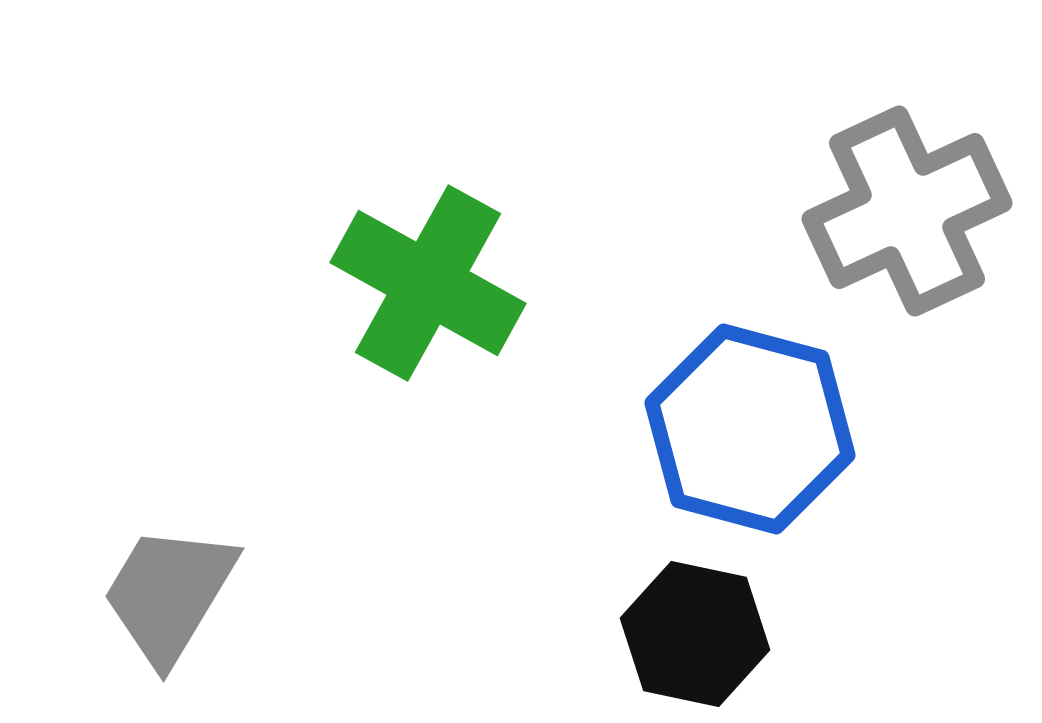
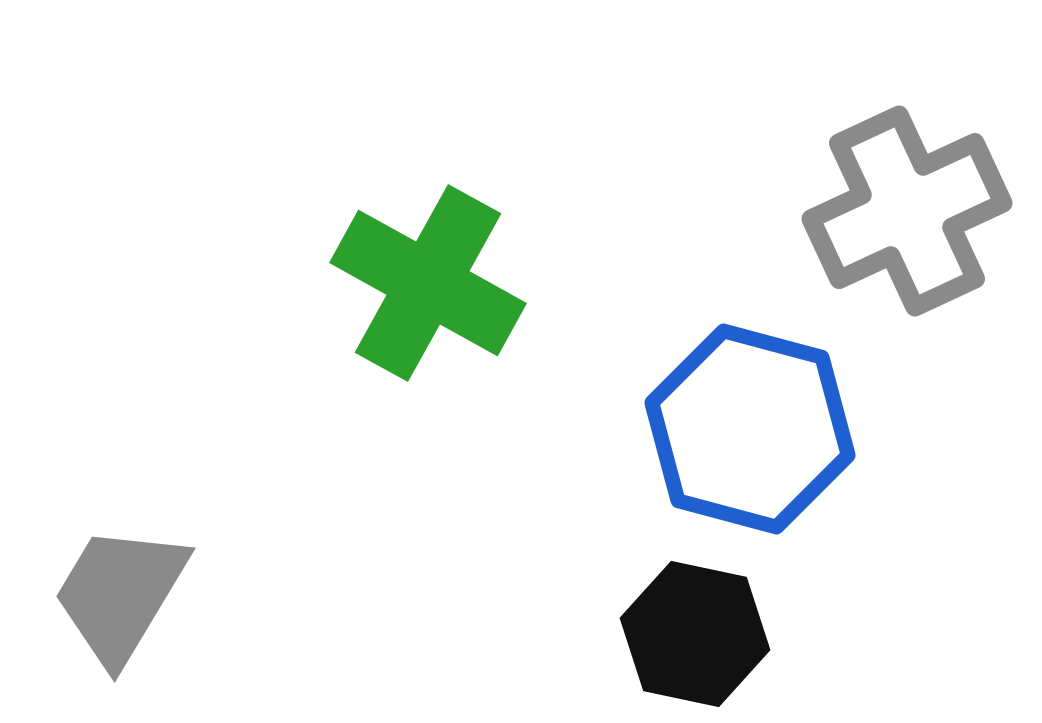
gray trapezoid: moved 49 px left
